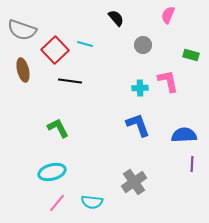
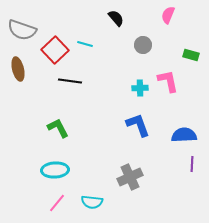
brown ellipse: moved 5 px left, 1 px up
cyan ellipse: moved 3 px right, 2 px up; rotated 12 degrees clockwise
gray cross: moved 4 px left, 5 px up; rotated 10 degrees clockwise
